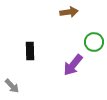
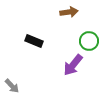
green circle: moved 5 px left, 1 px up
black rectangle: moved 4 px right, 10 px up; rotated 66 degrees counterclockwise
